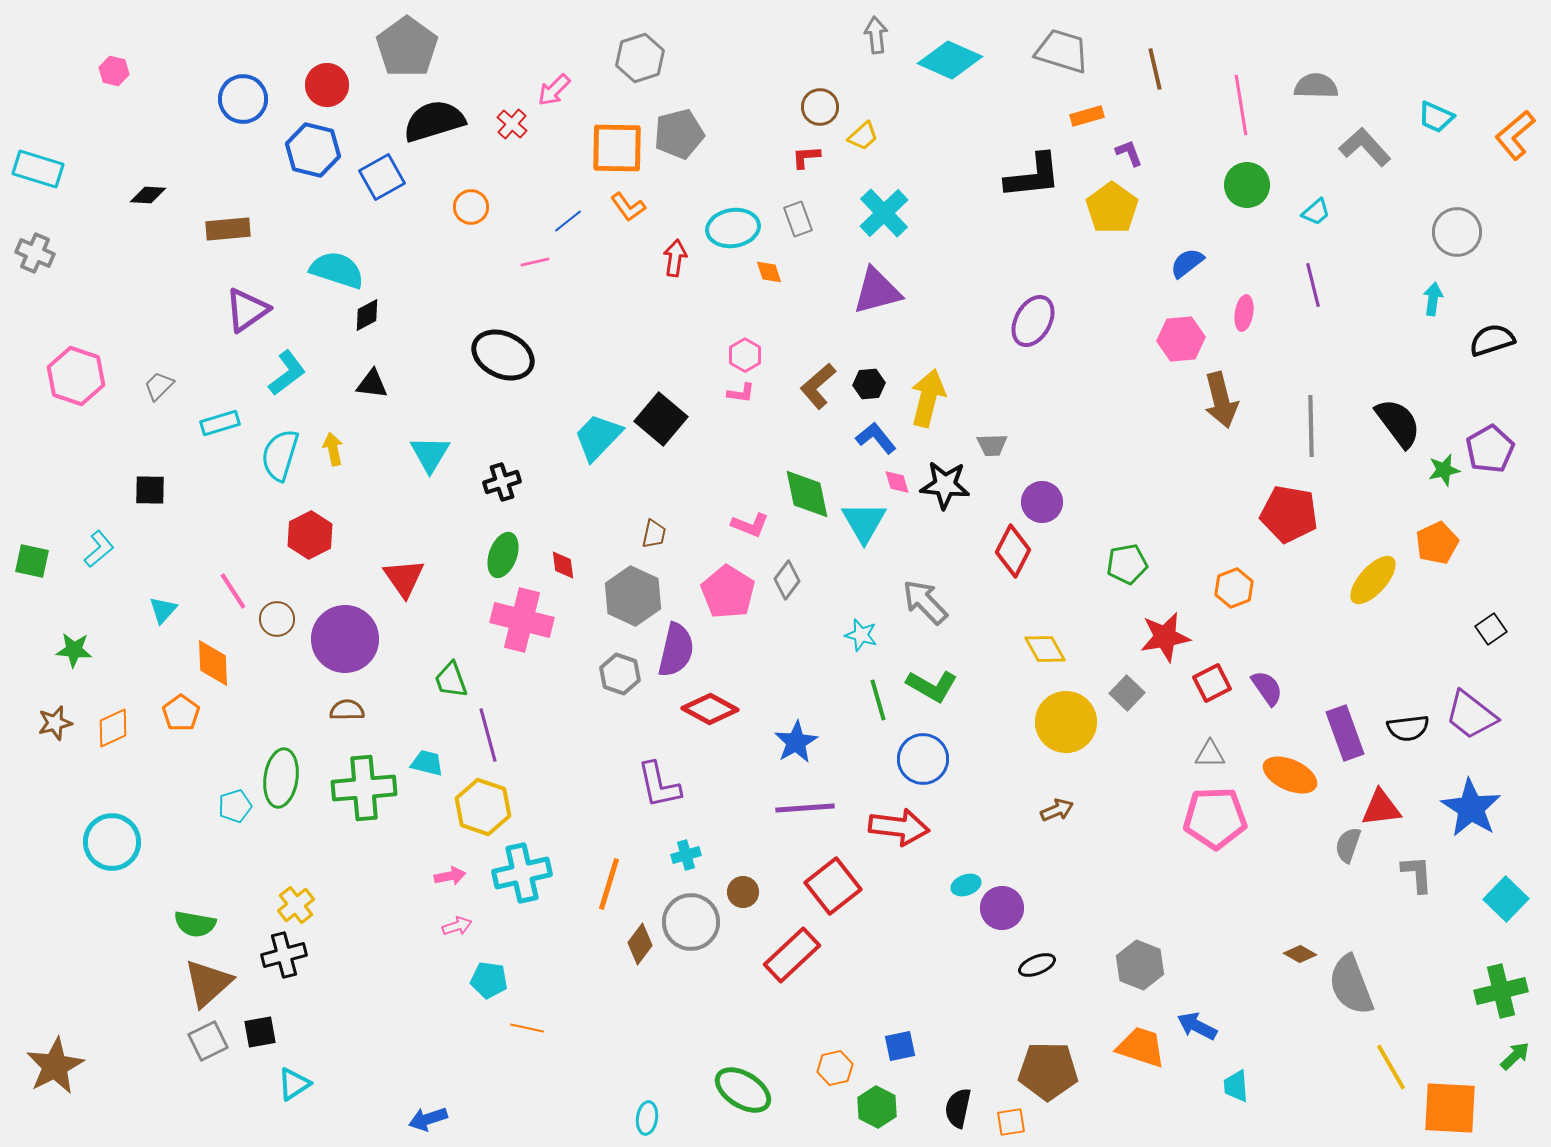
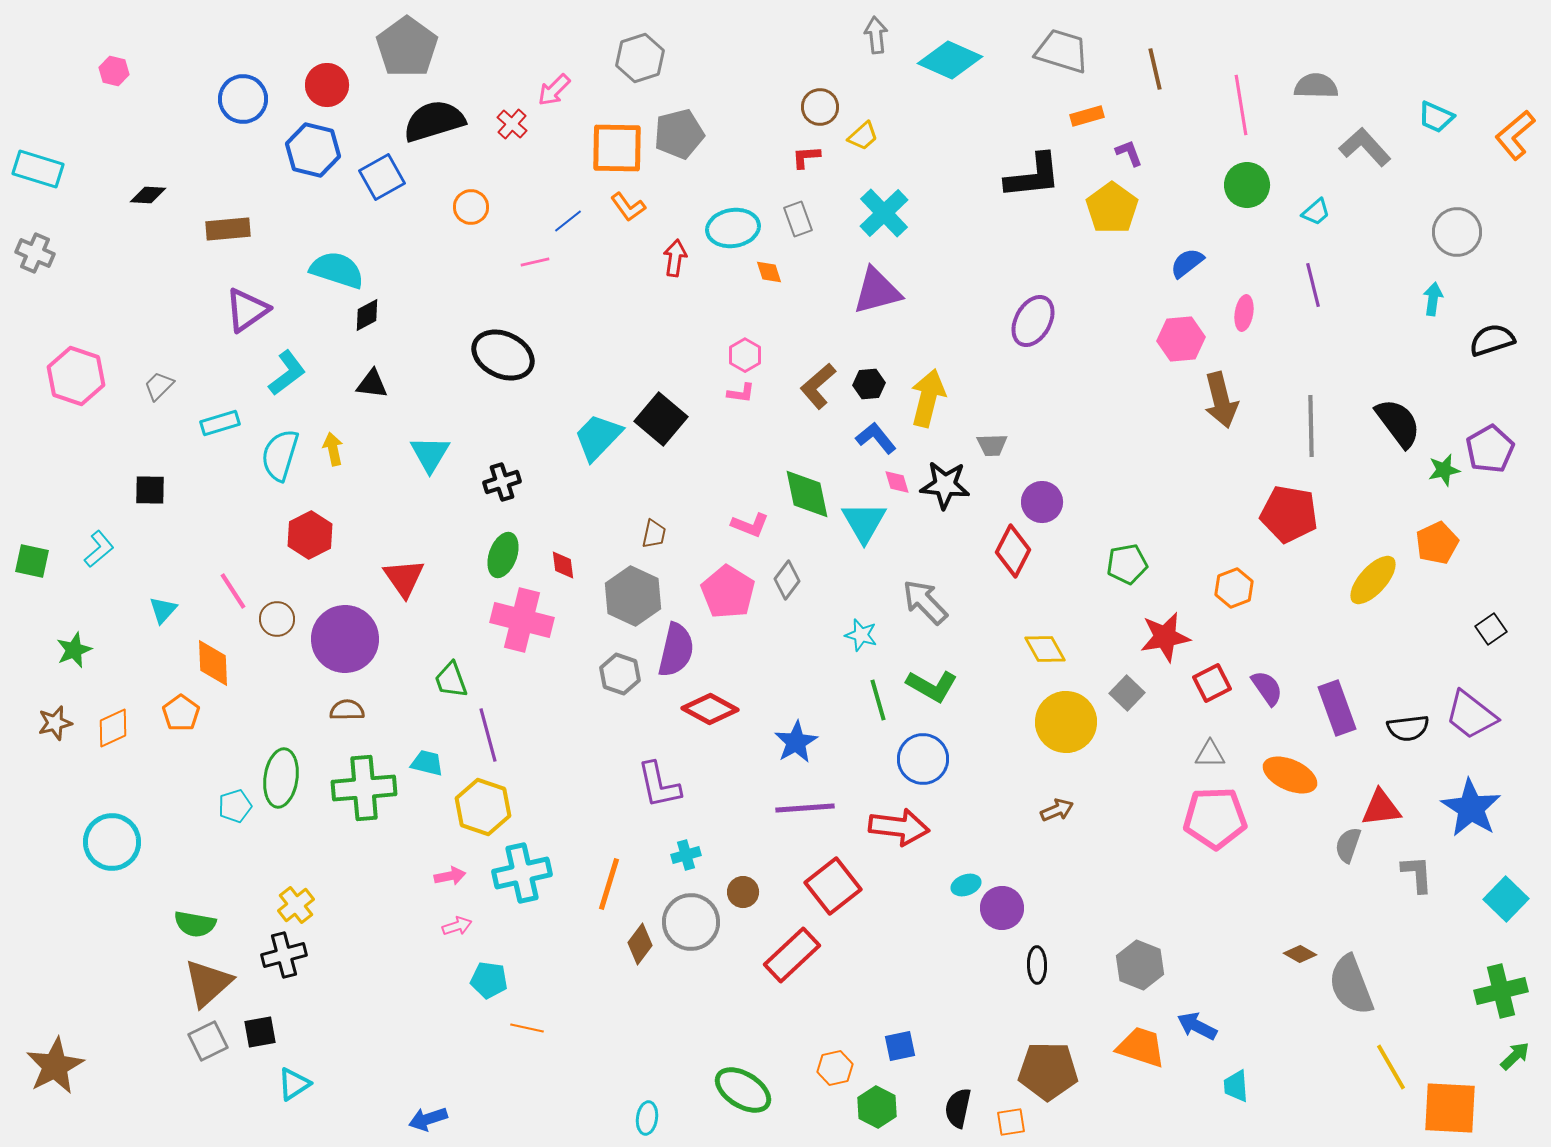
green star at (74, 650): rotated 27 degrees counterclockwise
purple rectangle at (1345, 733): moved 8 px left, 25 px up
black ellipse at (1037, 965): rotated 69 degrees counterclockwise
